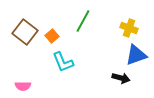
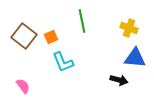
green line: moved 1 px left; rotated 40 degrees counterclockwise
brown square: moved 1 px left, 4 px down
orange square: moved 1 px left, 1 px down; rotated 16 degrees clockwise
blue triangle: moved 1 px left, 3 px down; rotated 25 degrees clockwise
black arrow: moved 2 px left, 2 px down
pink semicircle: rotated 126 degrees counterclockwise
